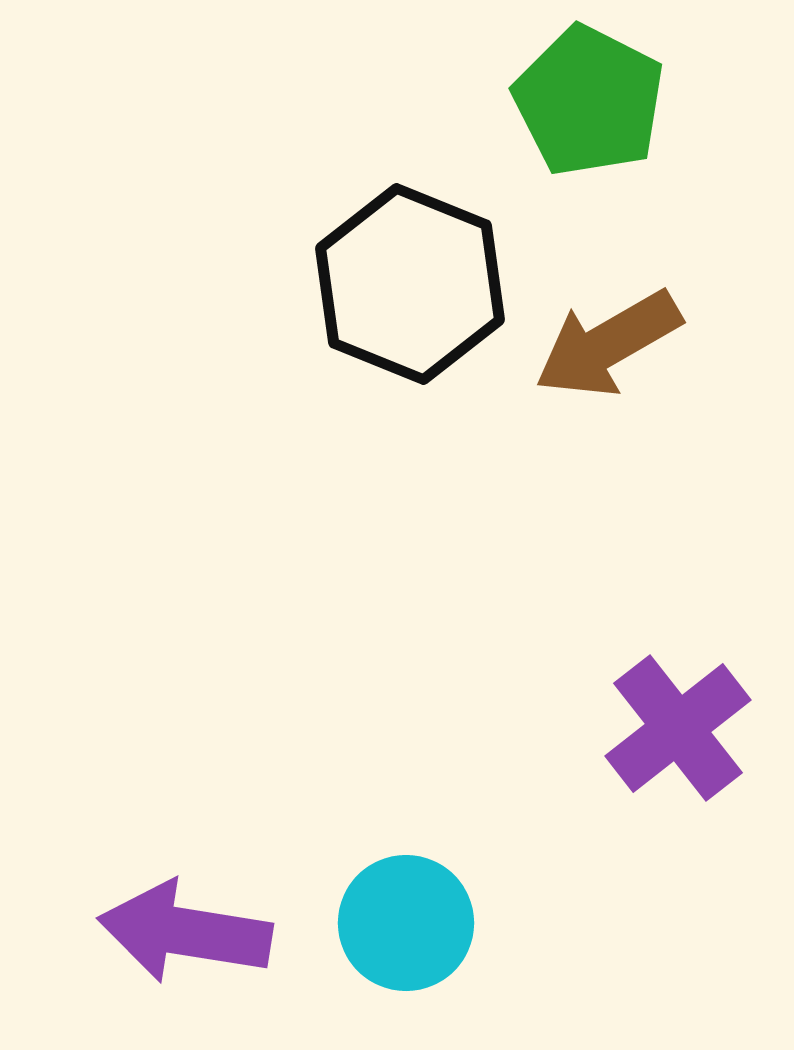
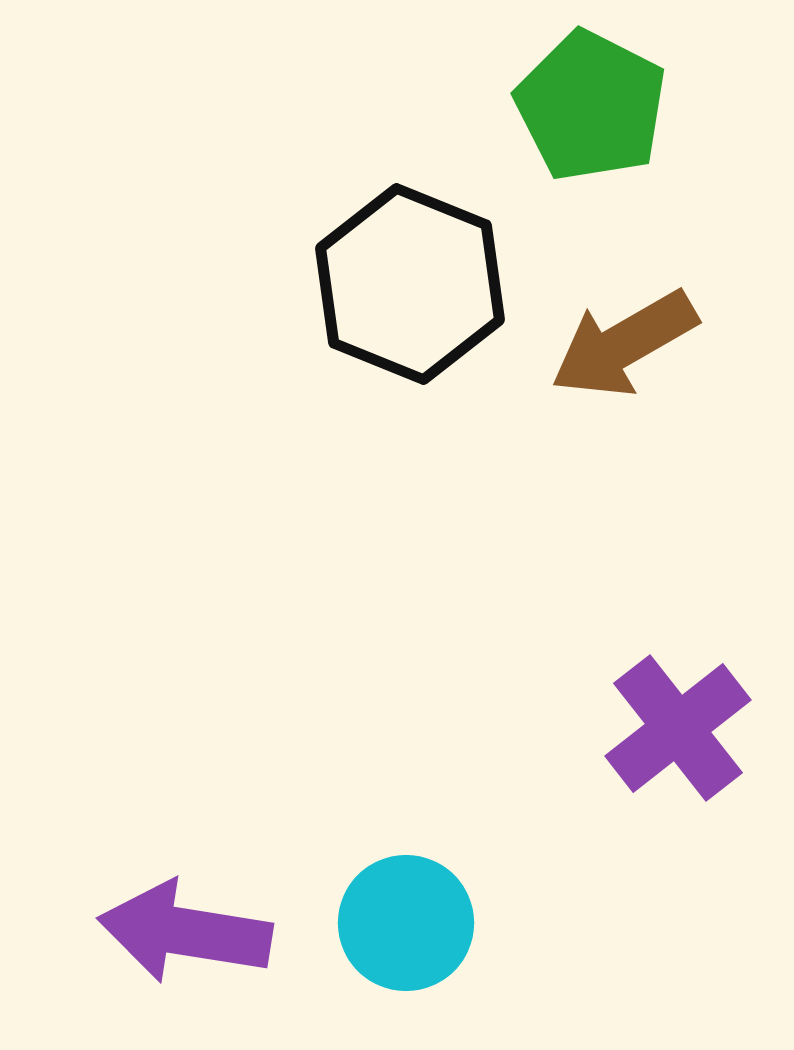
green pentagon: moved 2 px right, 5 px down
brown arrow: moved 16 px right
